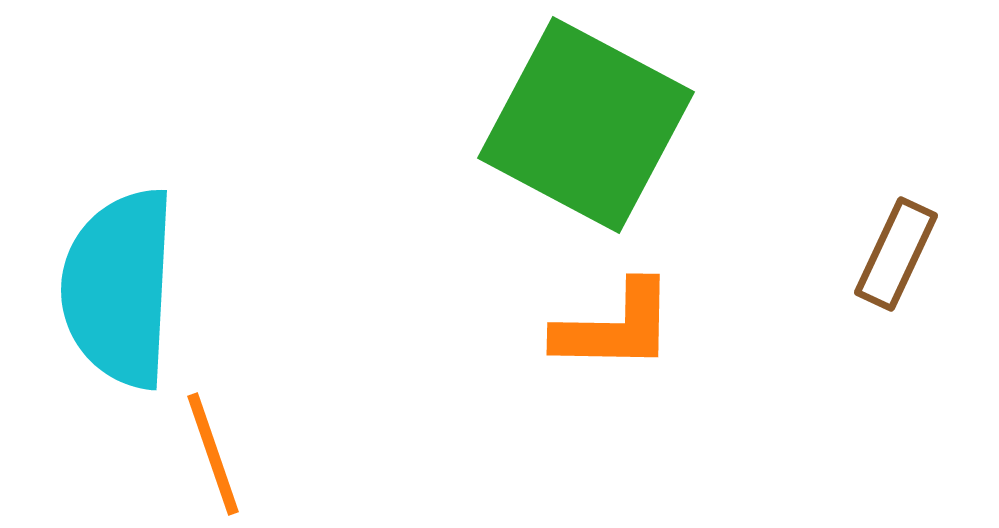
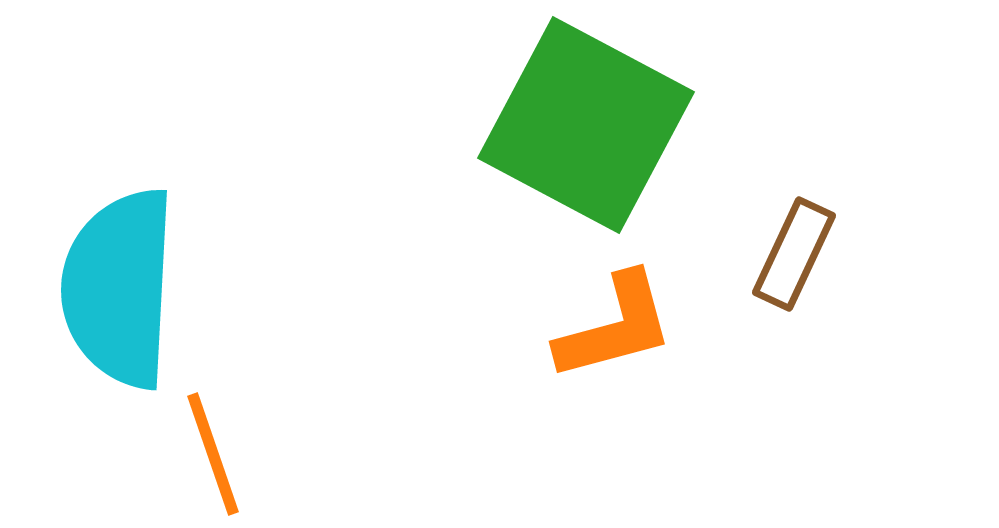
brown rectangle: moved 102 px left
orange L-shape: rotated 16 degrees counterclockwise
